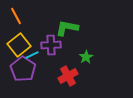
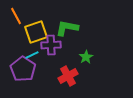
yellow square: moved 17 px right, 13 px up; rotated 20 degrees clockwise
